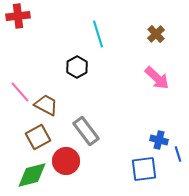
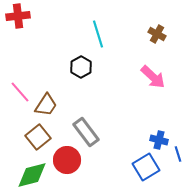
brown cross: moved 1 px right; rotated 18 degrees counterclockwise
black hexagon: moved 4 px right
pink arrow: moved 4 px left, 1 px up
brown trapezoid: rotated 95 degrees clockwise
gray rectangle: moved 1 px down
brown square: rotated 10 degrees counterclockwise
red circle: moved 1 px right, 1 px up
blue square: moved 2 px right, 2 px up; rotated 24 degrees counterclockwise
